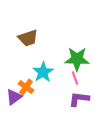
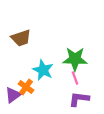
brown trapezoid: moved 7 px left
green star: moved 2 px left
cyan star: moved 2 px up; rotated 15 degrees counterclockwise
purple triangle: moved 1 px left, 2 px up
